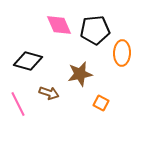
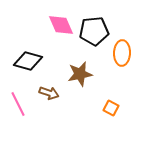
pink diamond: moved 2 px right
black pentagon: moved 1 px left, 1 px down
orange square: moved 10 px right, 5 px down
